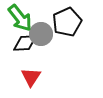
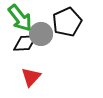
red triangle: rotated 10 degrees clockwise
